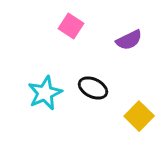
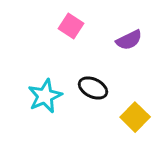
cyan star: moved 3 px down
yellow square: moved 4 px left, 1 px down
